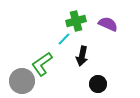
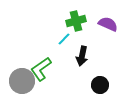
green L-shape: moved 1 px left, 5 px down
black circle: moved 2 px right, 1 px down
